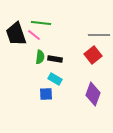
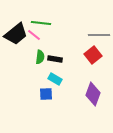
black trapezoid: rotated 110 degrees counterclockwise
